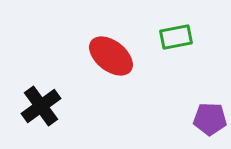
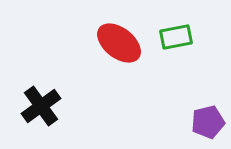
red ellipse: moved 8 px right, 13 px up
purple pentagon: moved 2 px left, 3 px down; rotated 16 degrees counterclockwise
